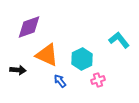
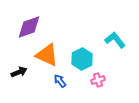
cyan L-shape: moved 4 px left
black arrow: moved 1 px right, 2 px down; rotated 28 degrees counterclockwise
